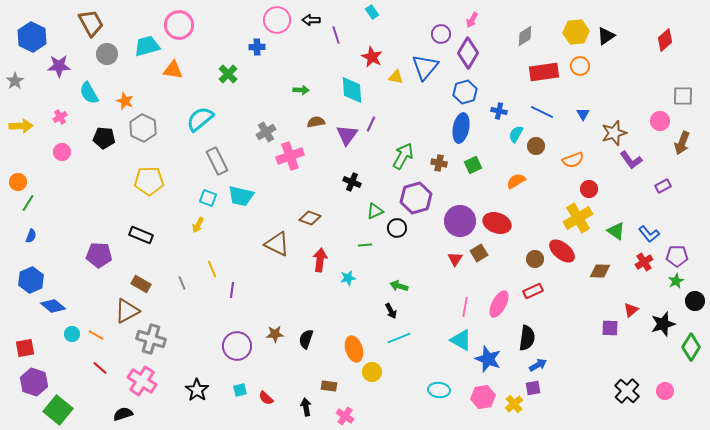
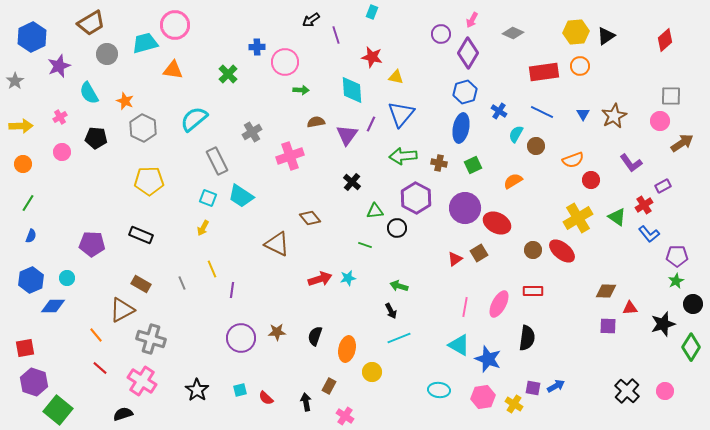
cyan rectangle at (372, 12): rotated 56 degrees clockwise
pink circle at (277, 20): moved 8 px right, 42 px down
black arrow at (311, 20): rotated 36 degrees counterclockwise
brown trapezoid at (91, 23): rotated 88 degrees clockwise
pink circle at (179, 25): moved 4 px left
gray diamond at (525, 36): moved 12 px left, 3 px up; rotated 55 degrees clockwise
blue hexagon at (32, 37): rotated 8 degrees clockwise
cyan trapezoid at (147, 46): moved 2 px left, 3 px up
red star at (372, 57): rotated 15 degrees counterclockwise
purple star at (59, 66): rotated 20 degrees counterclockwise
blue triangle at (425, 67): moved 24 px left, 47 px down
gray square at (683, 96): moved 12 px left
blue cross at (499, 111): rotated 21 degrees clockwise
cyan semicircle at (200, 119): moved 6 px left
gray cross at (266, 132): moved 14 px left
brown star at (614, 133): moved 17 px up; rotated 10 degrees counterclockwise
black pentagon at (104, 138): moved 8 px left
brown arrow at (682, 143): rotated 145 degrees counterclockwise
green arrow at (403, 156): rotated 124 degrees counterclockwise
purple L-shape at (631, 160): moved 3 px down
orange semicircle at (516, 181): moved 3 px left
orange circle at (18, 182): moved 5 px right, 18 px up
black cross at (352, 182): rotated 18 degrees clockwise
red circle at (589, 189): moved 2 px right, 9 px up
cyan trapezoid at (241, 196): rotated 20 degrees clockwise
purple hexagon at (416, 198): rotated 16 degrees counterclockwise
green triangle at (375, 211): rotated 18 degrees clockwise
brown diamond at (310, 218): rotated 30 degrees clockwise
purple circle at (460, 221): moved 5 px right, 13 px up
red ellipse at (497, 223): rotated 8 degrees clockwise
yellow arrow at (198, 225): moved 5 px right, 3 px down
green triangle at (616, 231): moved 1 px right, 14 px up
green line at (365, 245): rotated 24 degrees clockwise
purple pentagon at (99, 255): moved 7 px left, 11 px up
red triangle at (455, 259): rotated 21 degrees clockwise
brown circle at (535, 259): moved 2 px left, 9 px up
red arrow at (320, 260): moved 19 px down; rotated 65 degrees clockwise
red cross at (644, 262): moved 57 px up
brown diamond at (600, 271): moved 6 px right, 20 px down
red rectangle at (533, 291): rotated 24 degrees clockwise
black circle at (695, 301): moved 2 px left, 3 px down
blue diamond at (53, 306): rotated 40 degrees counterclockwise
red triangle at (631, 310): moved 1 px left, 2 px up; rotated 35 degrees clockwise
brown triangle at (127, 311): moved 5 px left, 1 px up
purple square at (610, 328): moved 2 px left, 2 px up
cyan circle at (72, 334): moved 5 px left, 56 px up
brown star at (275, 334): moved 2 px right, 2 px up
orange line at (96, 335): rotated 21 degrees clockwise
black semicircle at (306, 339): moved 9 px right, 3 px up
cyan triangle at (461, 340): moved 2 px left, 5 px down
purple circle at (237, 346): moved 4 px right, 8 px up
orange ellipse at (354, 349): moved 7 px left; rotated 30 degrees clockwise
blue arrow at (538, 365): moved 18 px right, 21 px down
brown rectangle at (329, 386): rotated 70 degrees counterclockwise
purple square at (533, 388): rotated 21 degrees clockwise
yellow cross at (514, 404): rotated 18 degrees counterclockwise
black arrow at (306, 407): moved 5 px up
